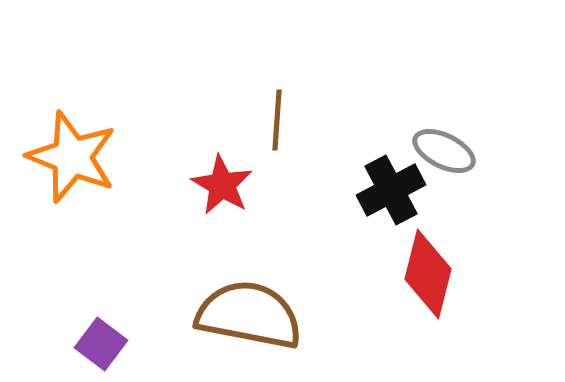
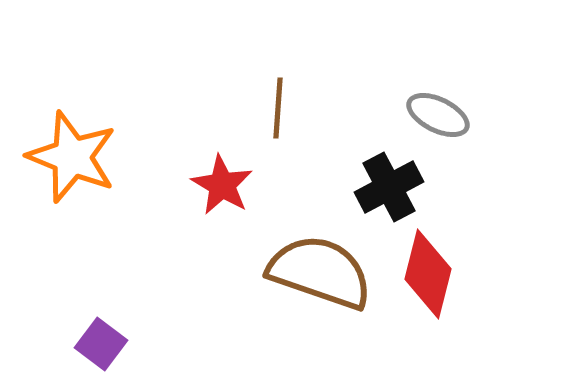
brown line: moved 1 px right, 12 px up
gray ellipse: moved 6 px left, 36 px up
black cross: moved 2 px left, 3 px up
brown semicircle: moved 71 px right, 43 px up; rotated 8 degrees clockwise
